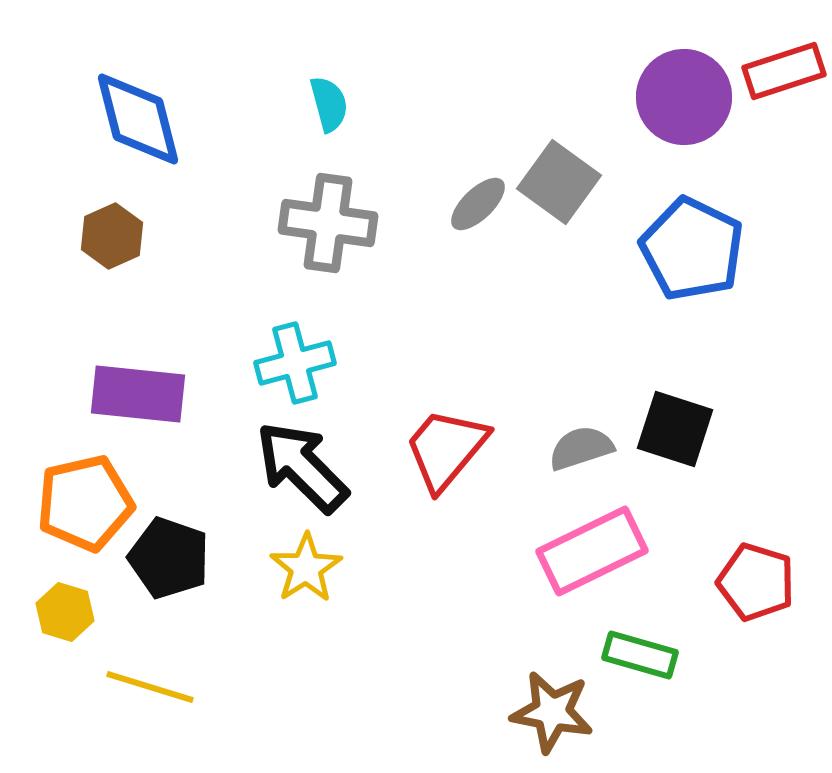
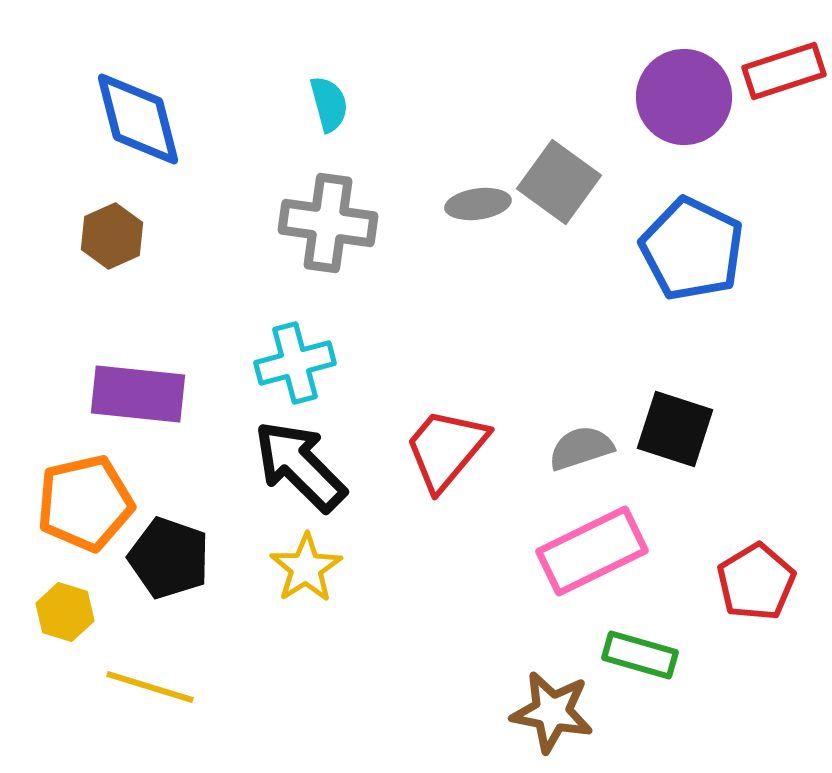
gray ellipse: rotated 36 degrees clockwise
black arrow: moved 2 px left, 1 px up
red pentagon: rotated 24 degrees clockwise
